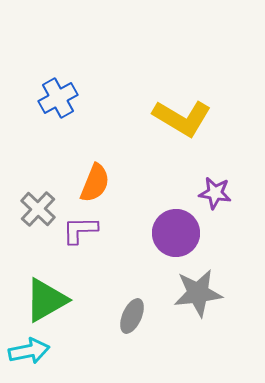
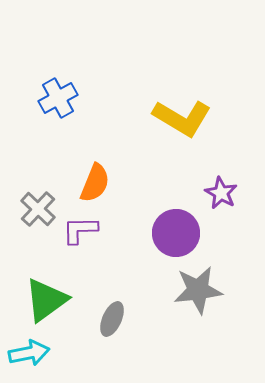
purple star: moved 6 px right; rotated 20 degrees clockwise
gray star: moved 3 px up
green triangle: rotated 6 degrees counterclockwise
gray ellipse: moved 20 px left, 3 px down
cyan arrow: moved 2 px down
